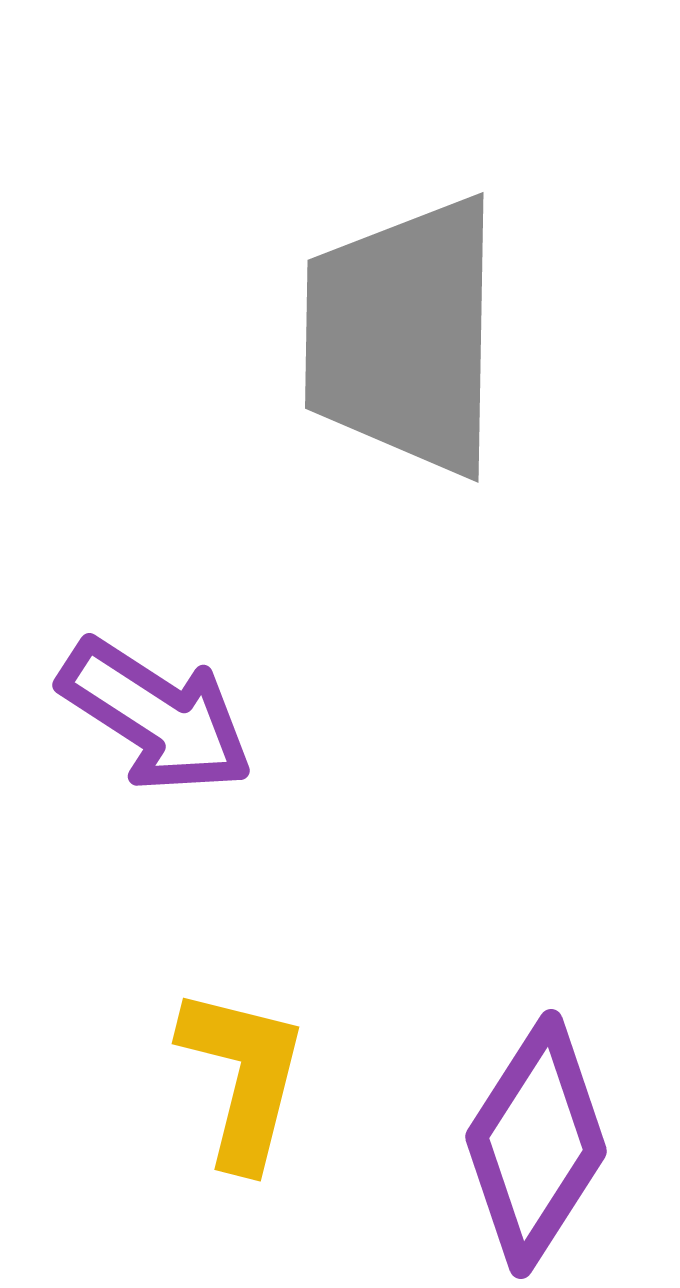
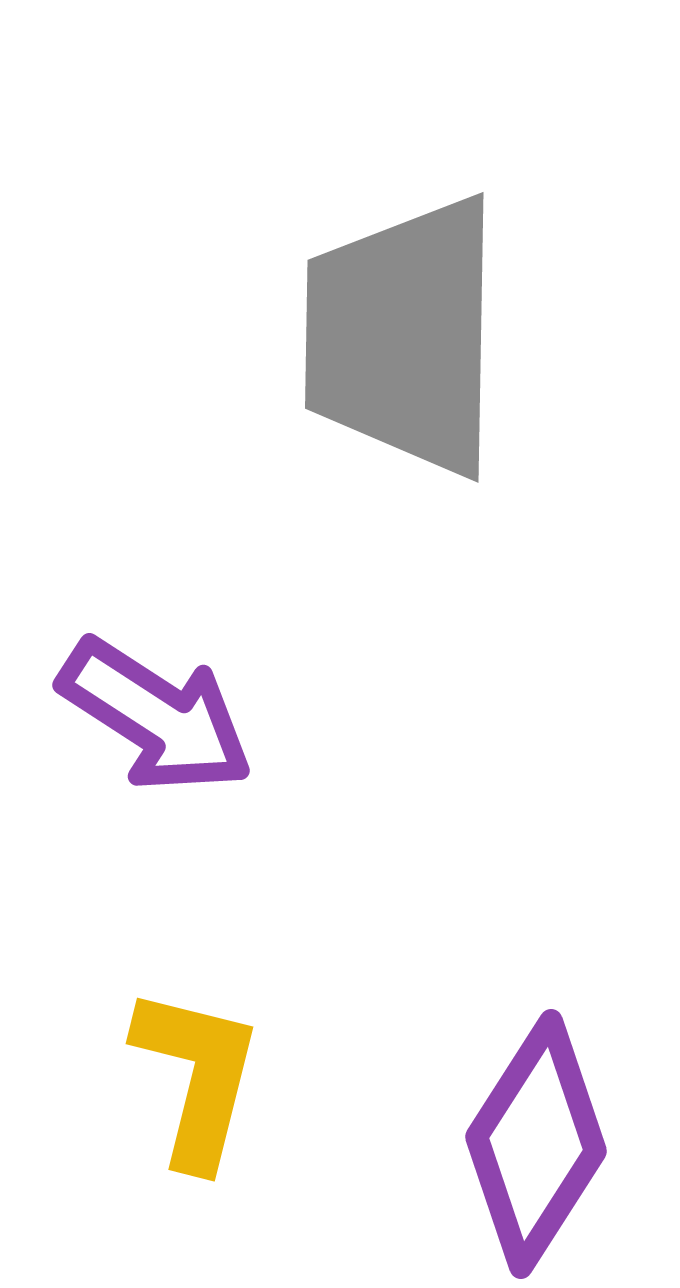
yellow L-shape: moved 46 px left
